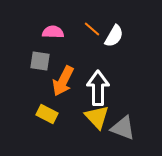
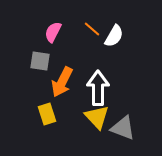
pink semicircle: rotated 65 degrees counterclockwise
orange arrow: moved 1 px left, 1 px down
yellow rectangle: rotated 45 degrees clockwise
